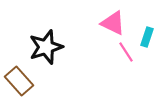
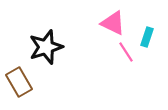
brown rectangle: moved 1 px down; rotated 12 degrees clockwise
